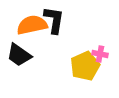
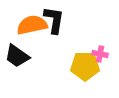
black trapezoid: moved 2 px left, 1 px down
yellow pentagon: rotated 24 degrees clockwise
